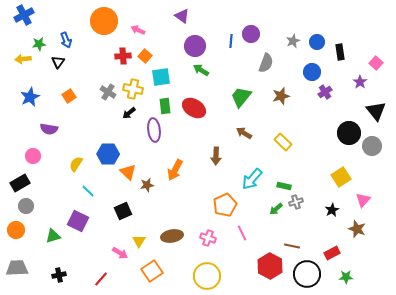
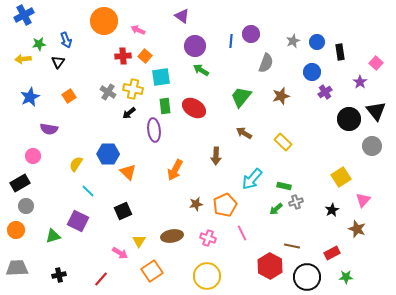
black circle at (349, 133): moved 14 px up
brown star at (147, 185): moved 49 px right, 19 px down
black circle at (307, 274): moved 3 px down
